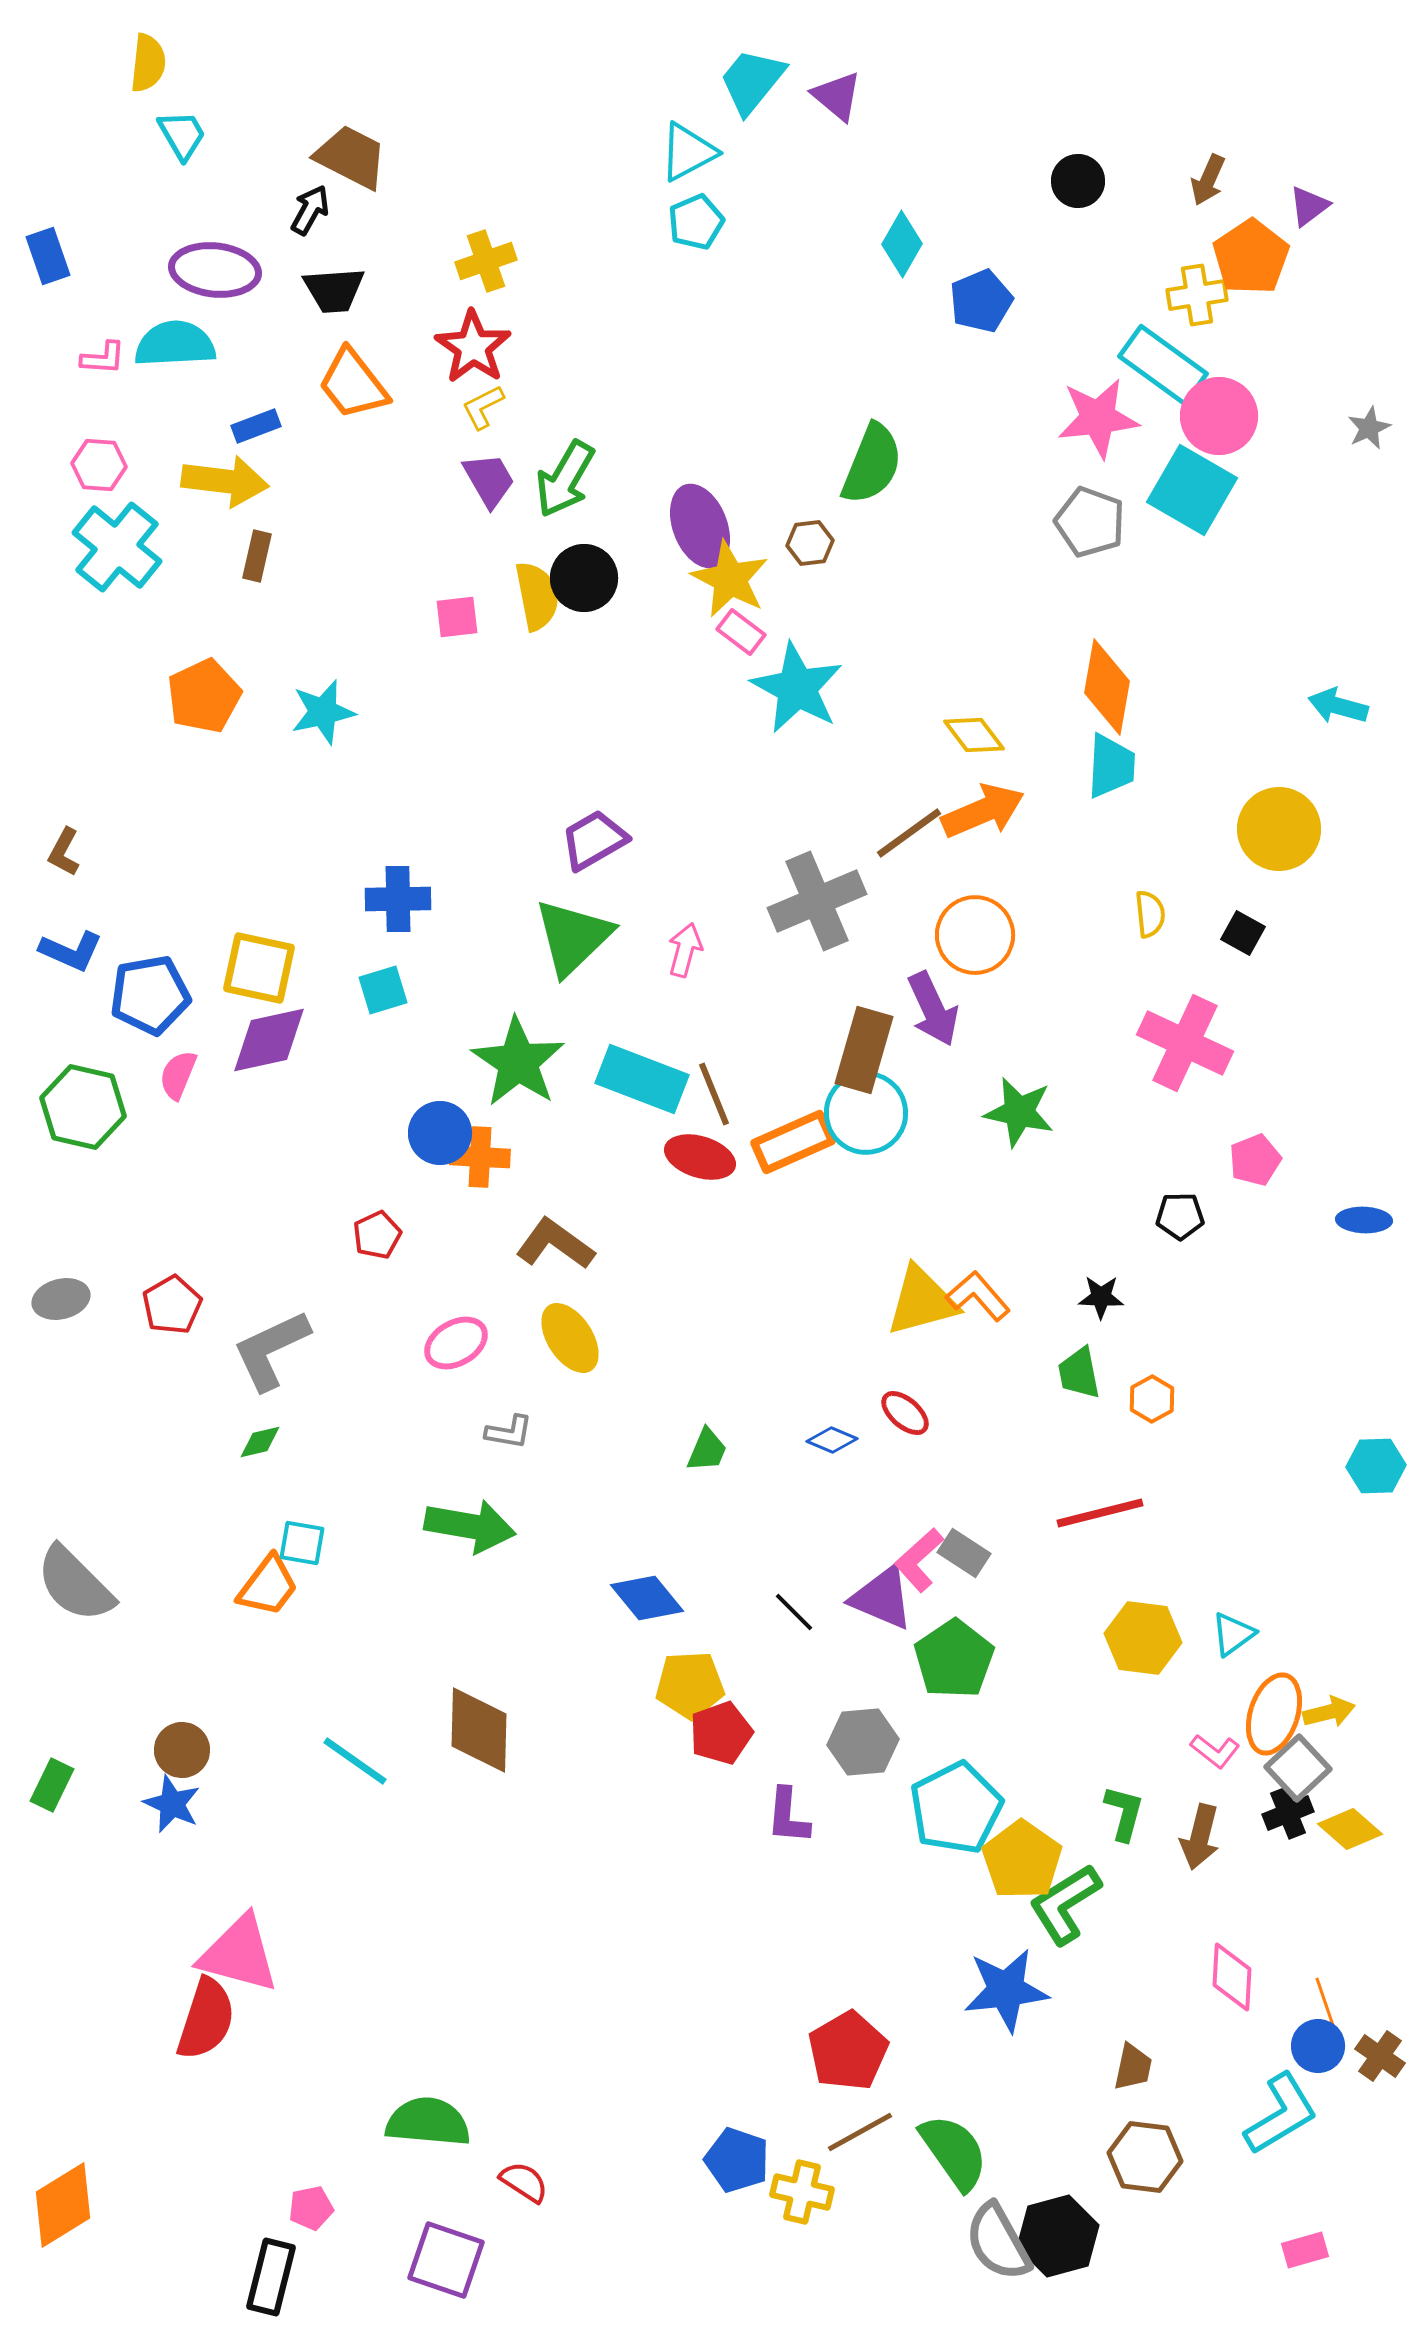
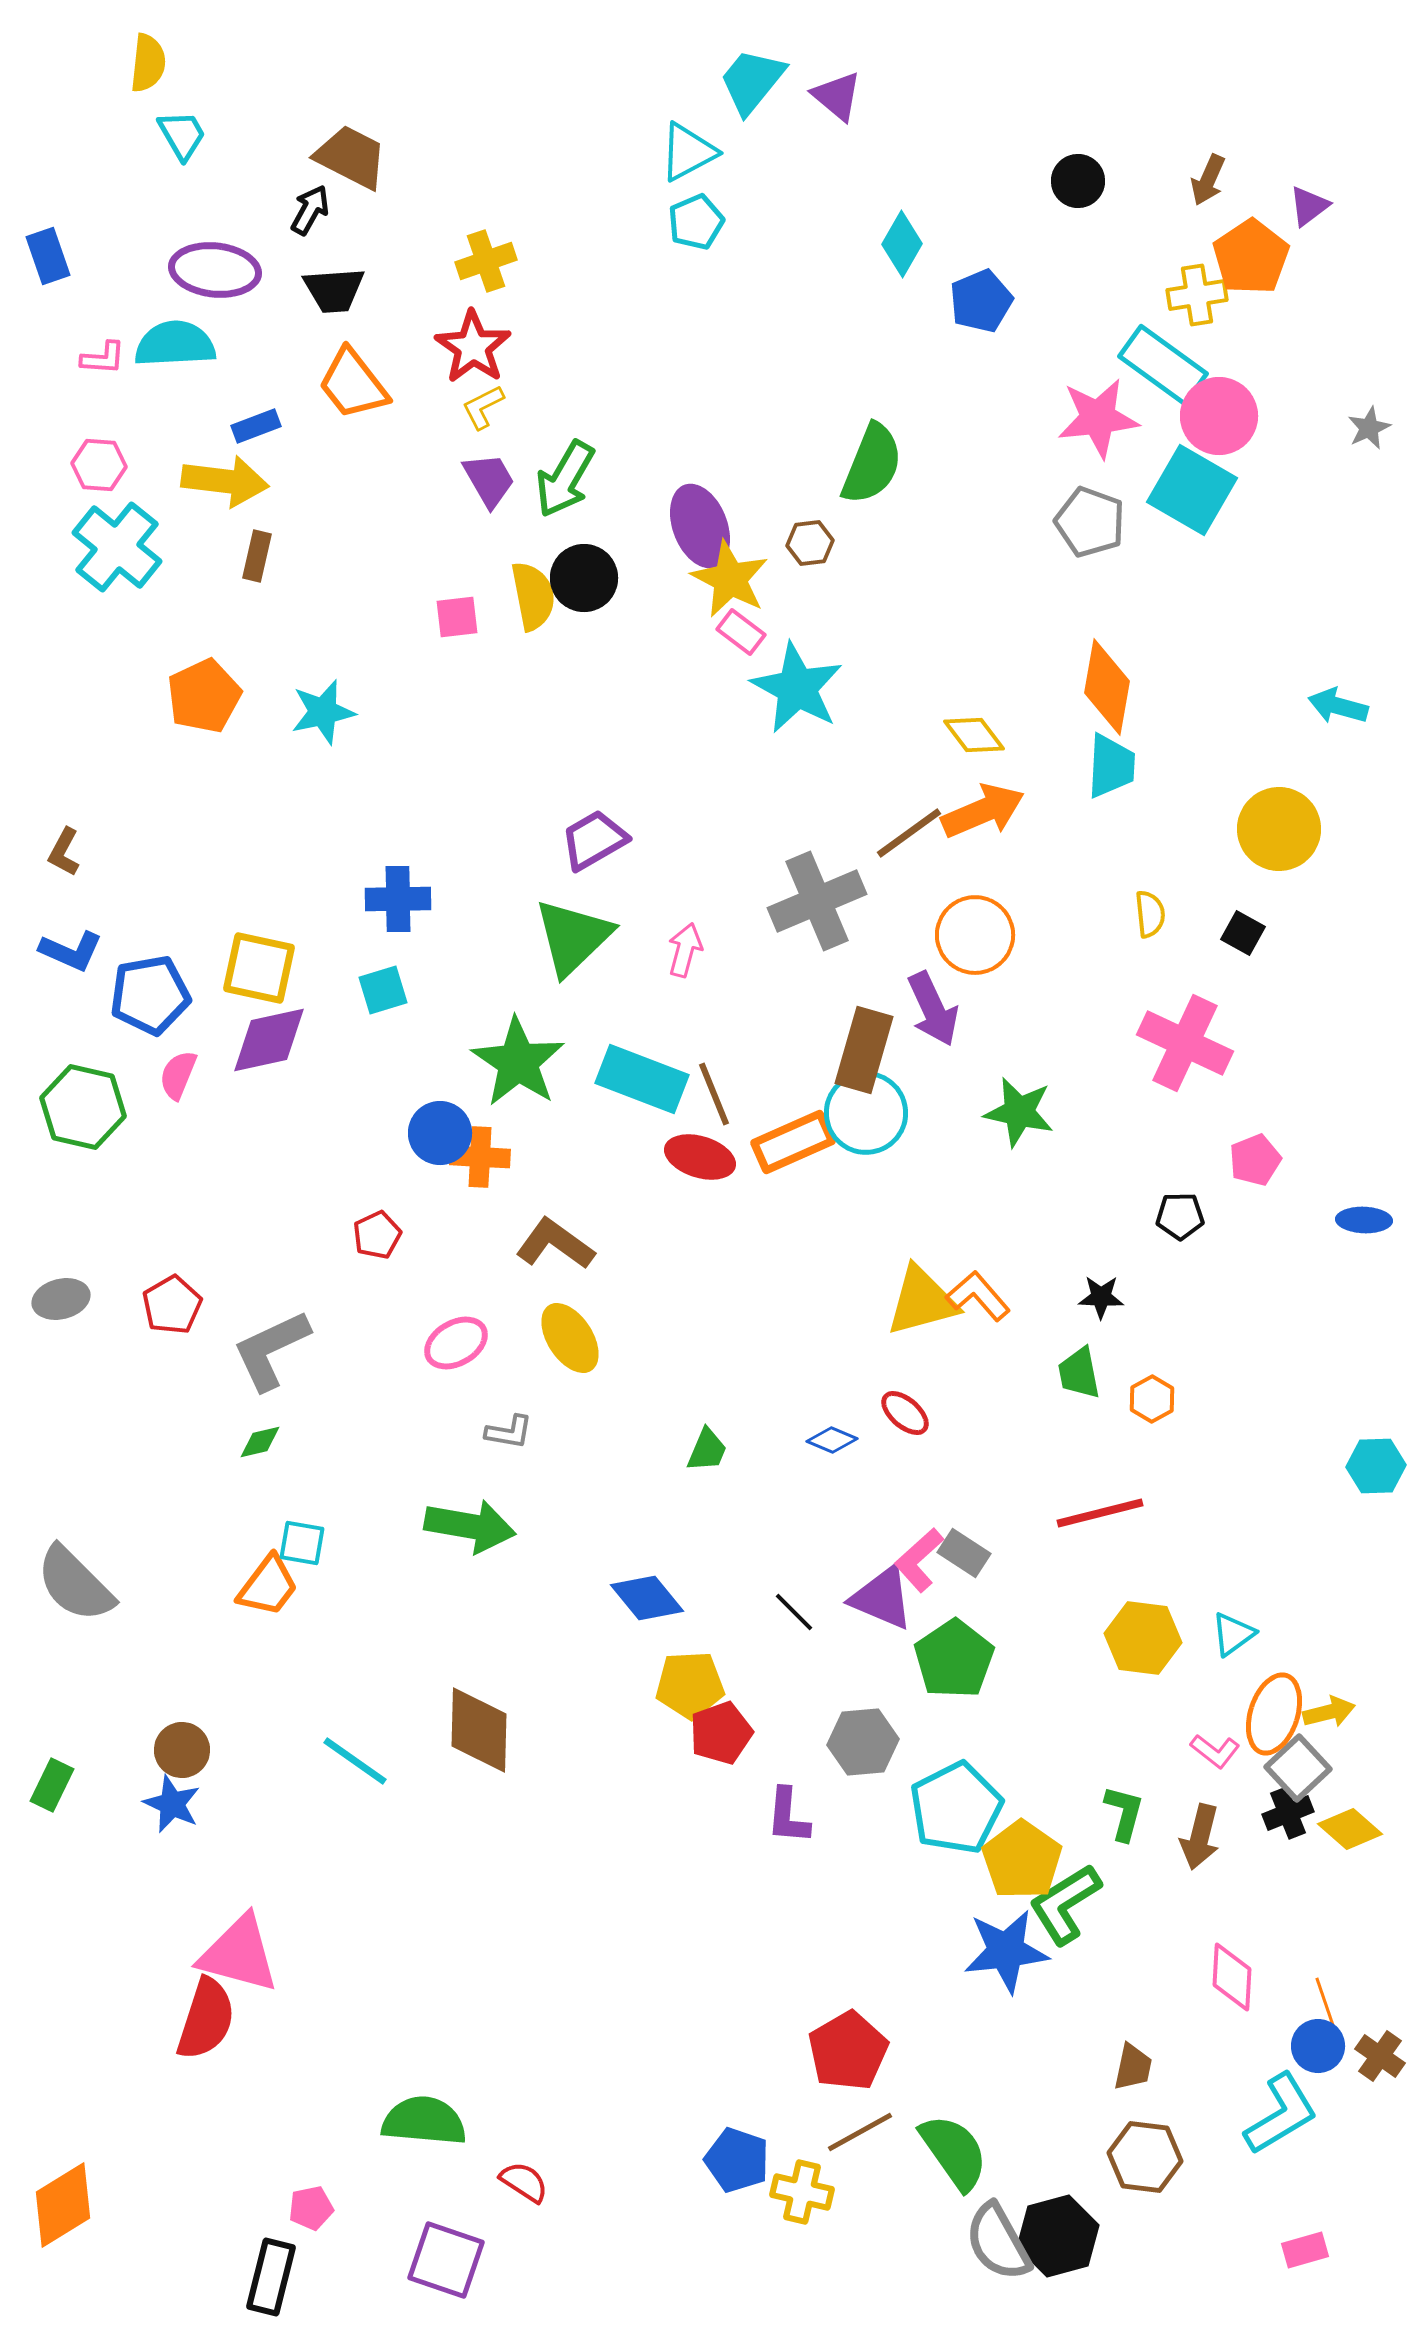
yellow semicircle at (537, 596): moved 4 px left
blue star at (1006, 1990): moved 39 px up
green semicircle at (428, 2122): moved 4 px left, 1 px up
